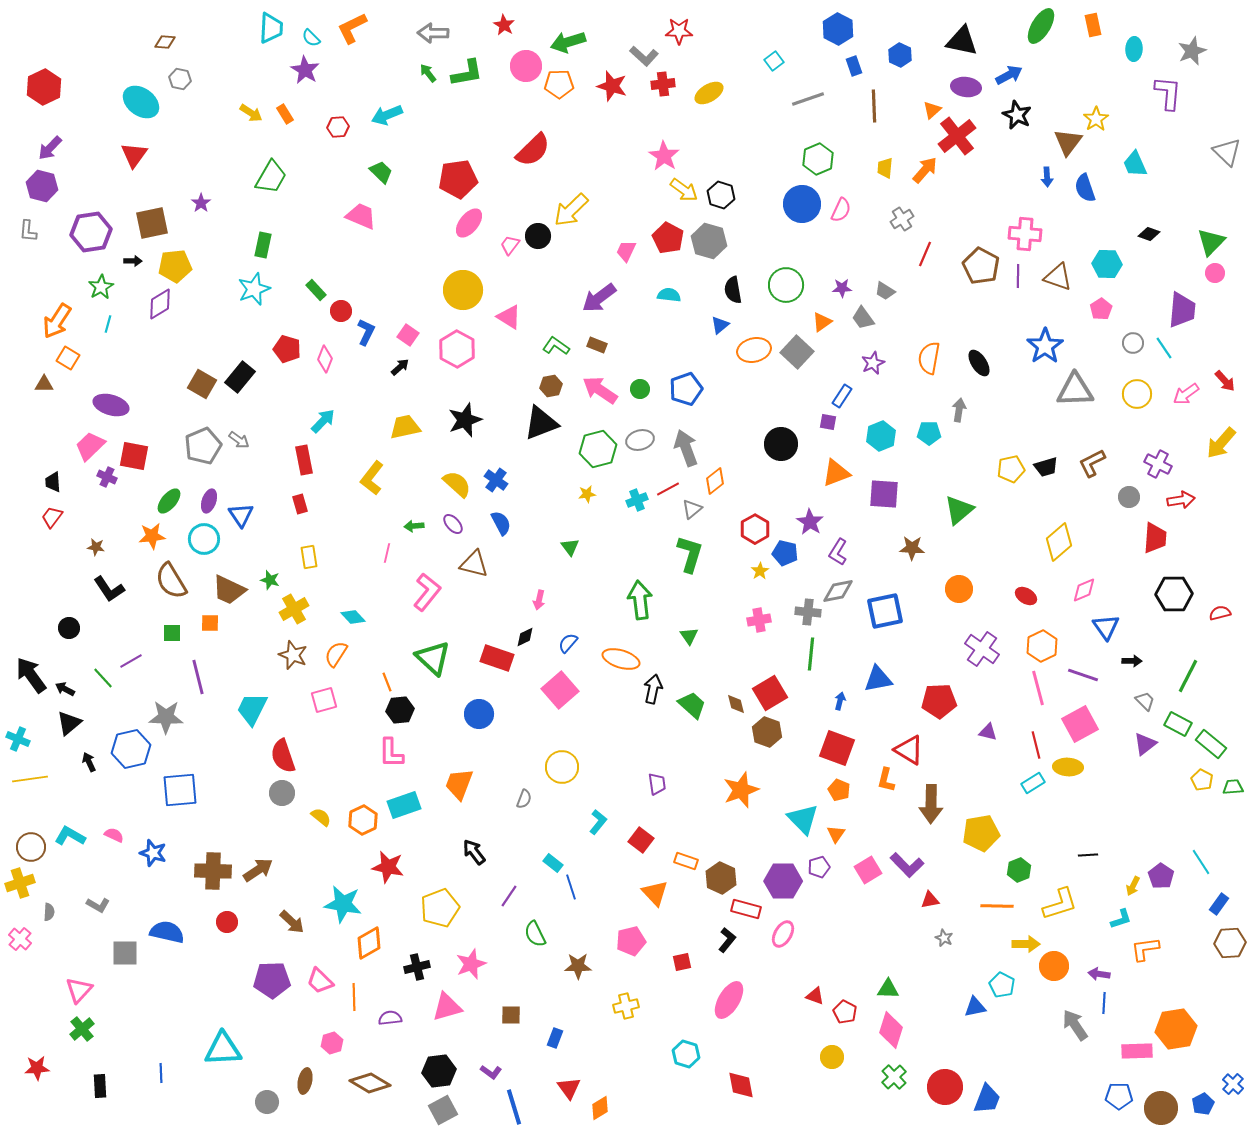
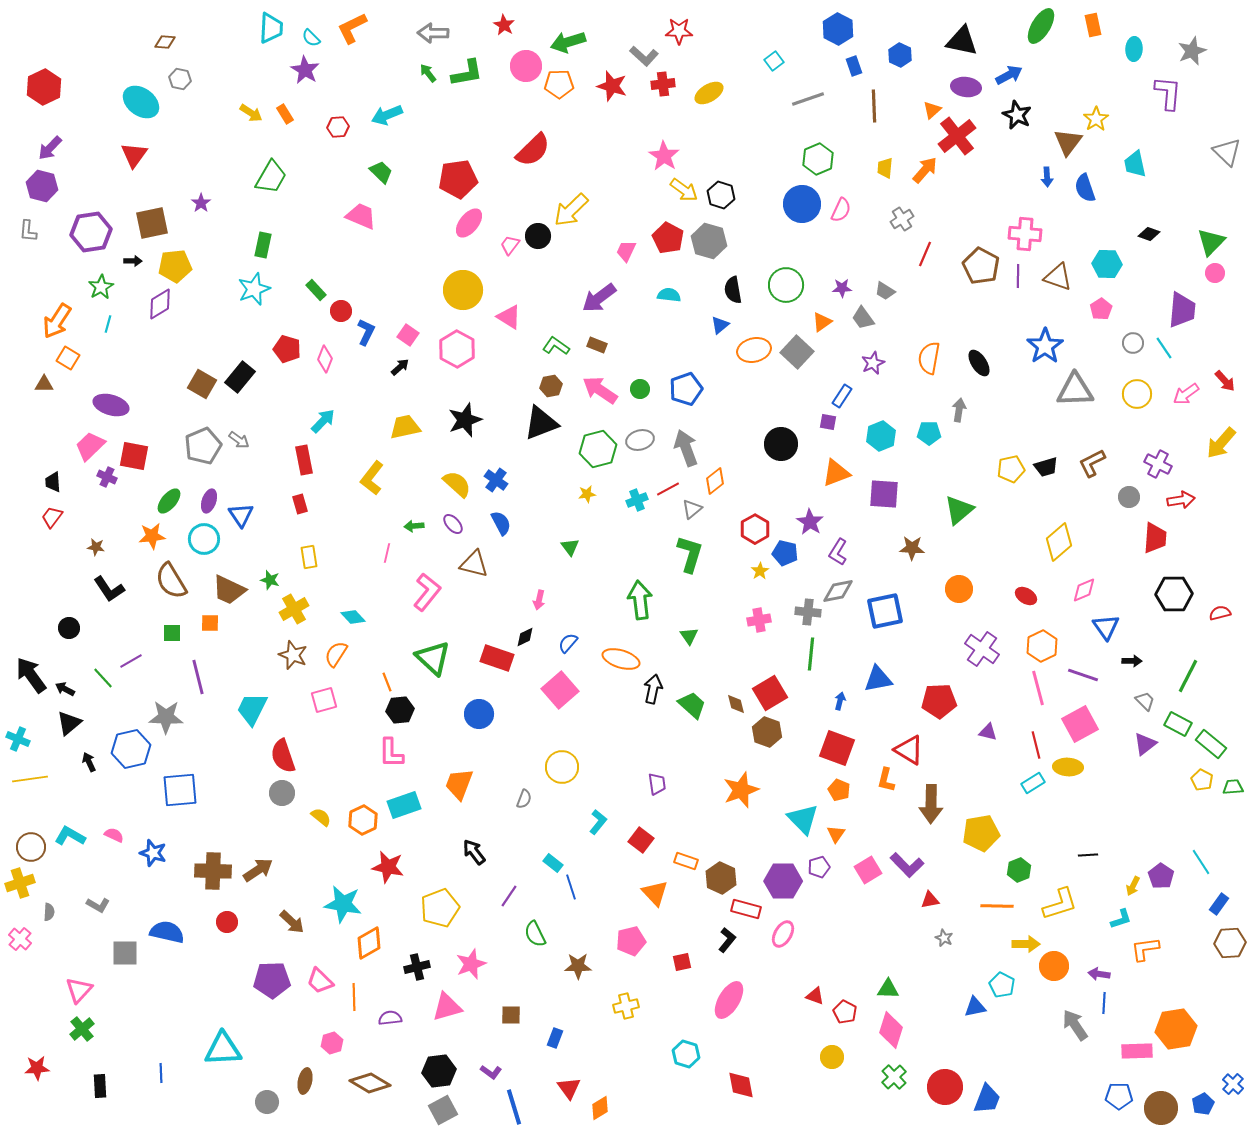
cyan trapezoid at (1135, 164): rotated 12 degrees clockwise
